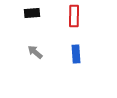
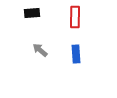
red rectangle: moved 1 px right, 1 px down
gray arrow: moved 5 px right, 2 px up
